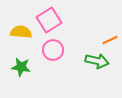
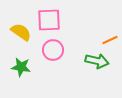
pink square: rotated 30 degrees clockwise
yellow semicircle: rotated 30 degrees clockwise
